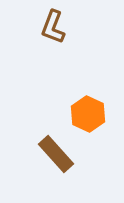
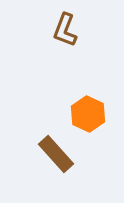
brown L-shape: moved 12 px right, 3 px down
